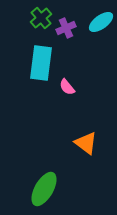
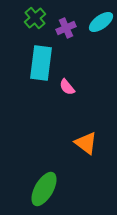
green cross: moved 6 px left
